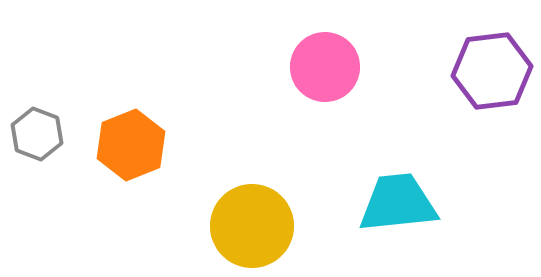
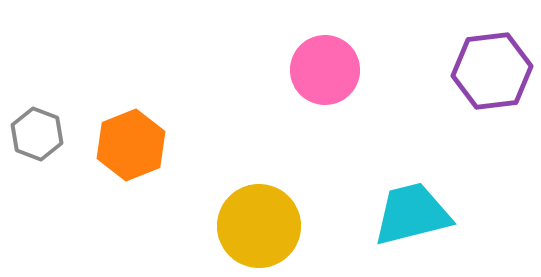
pink circle: moved 3 px down
cyan trapezoid: moved 14 px right, 11 px down; rotated 8 degrees counterclockwise
yellow circle: moved 7 px right
